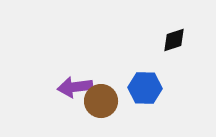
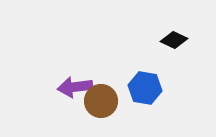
black diamond: rotated 44 degrees clockwise
blue hexagon: rotated 8 degrees clockwise
